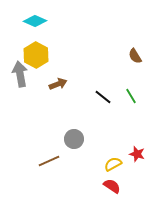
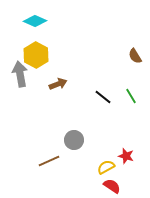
gray circle: moved 1 px down
red star: moved 11 px left, 2 px down
yellow semicircle: moved 7 px left, 3 px down
